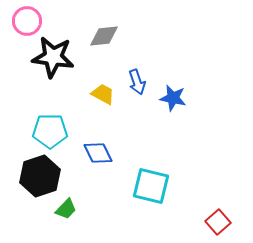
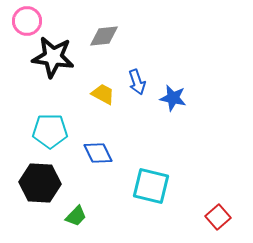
black hexagon: moved 7 px down; rotated 21 degrees clockwise
green trapezoid: moved 10 px right, 7 px down
red square: moved 5 px up
